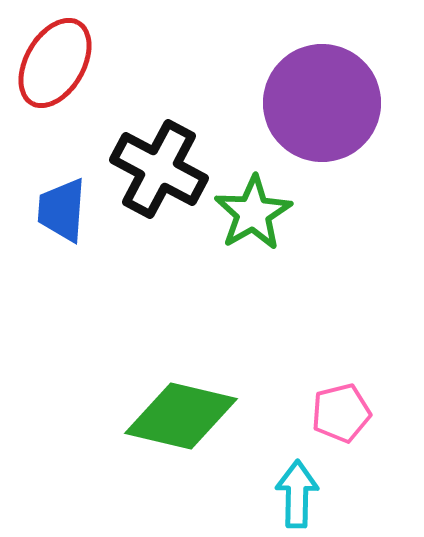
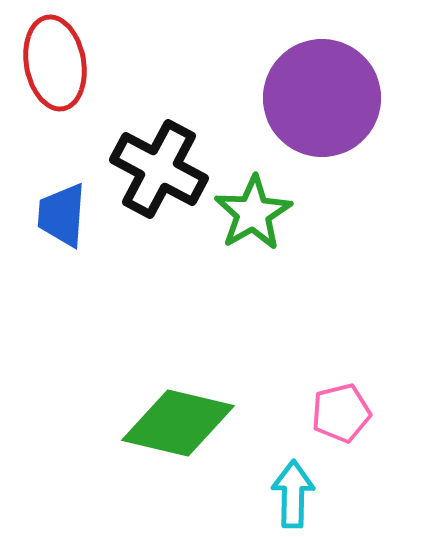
red ellipse: rotated 40 degrees counterclockwise
purple circle: moved 5 px up
blue trapezoid: moved 5 px down
green diamond: moved 3 px left, 7 px down
cyan arrow: moved 4 px left
